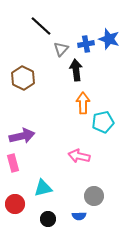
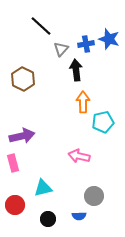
brown hexagon: moved 1 px down
orange arrow: moved 1 px up
red circle: moved 1 px down
